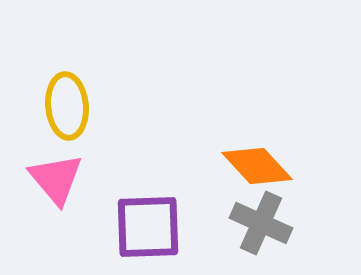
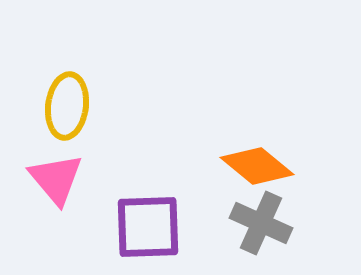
yellow ellipse: rotated 12 degrees clockwise
orange diamond: rotated 8 degrees counterclockwise
